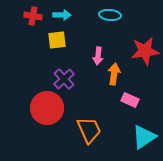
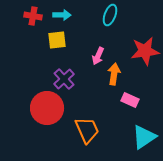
cyan ellipse: rotated 75 degrees counterclockwise
pink arrow: rotated 18 degrees clockwise
orange trapezoid: moved 2 px left
